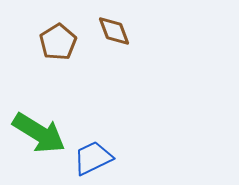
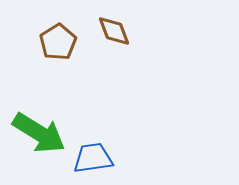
blue trapezoid: rotated 18 degrees clockwise
